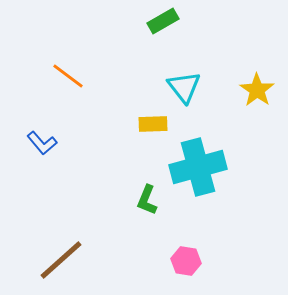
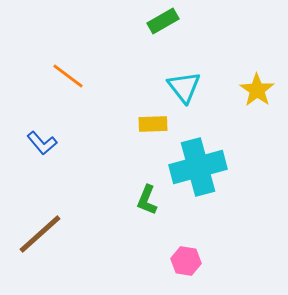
brown line: moved 21 px left, 26 px up
